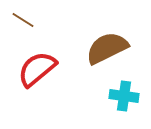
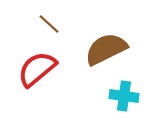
brown line: moved 26 px right, 4 px down; rotated 10 degrees clockwise
brown semicircle: moved 1 px left, 1 px down
